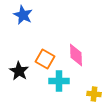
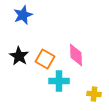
blue star: rotated 24 degrees clockwise
black star: moved 15 px up
